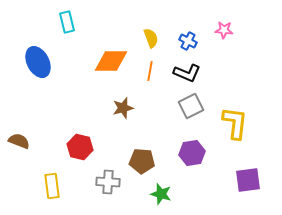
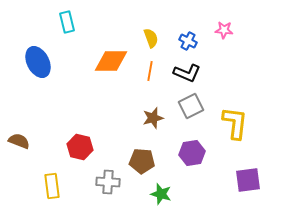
brown star: moved 30 px right, 10 px down
